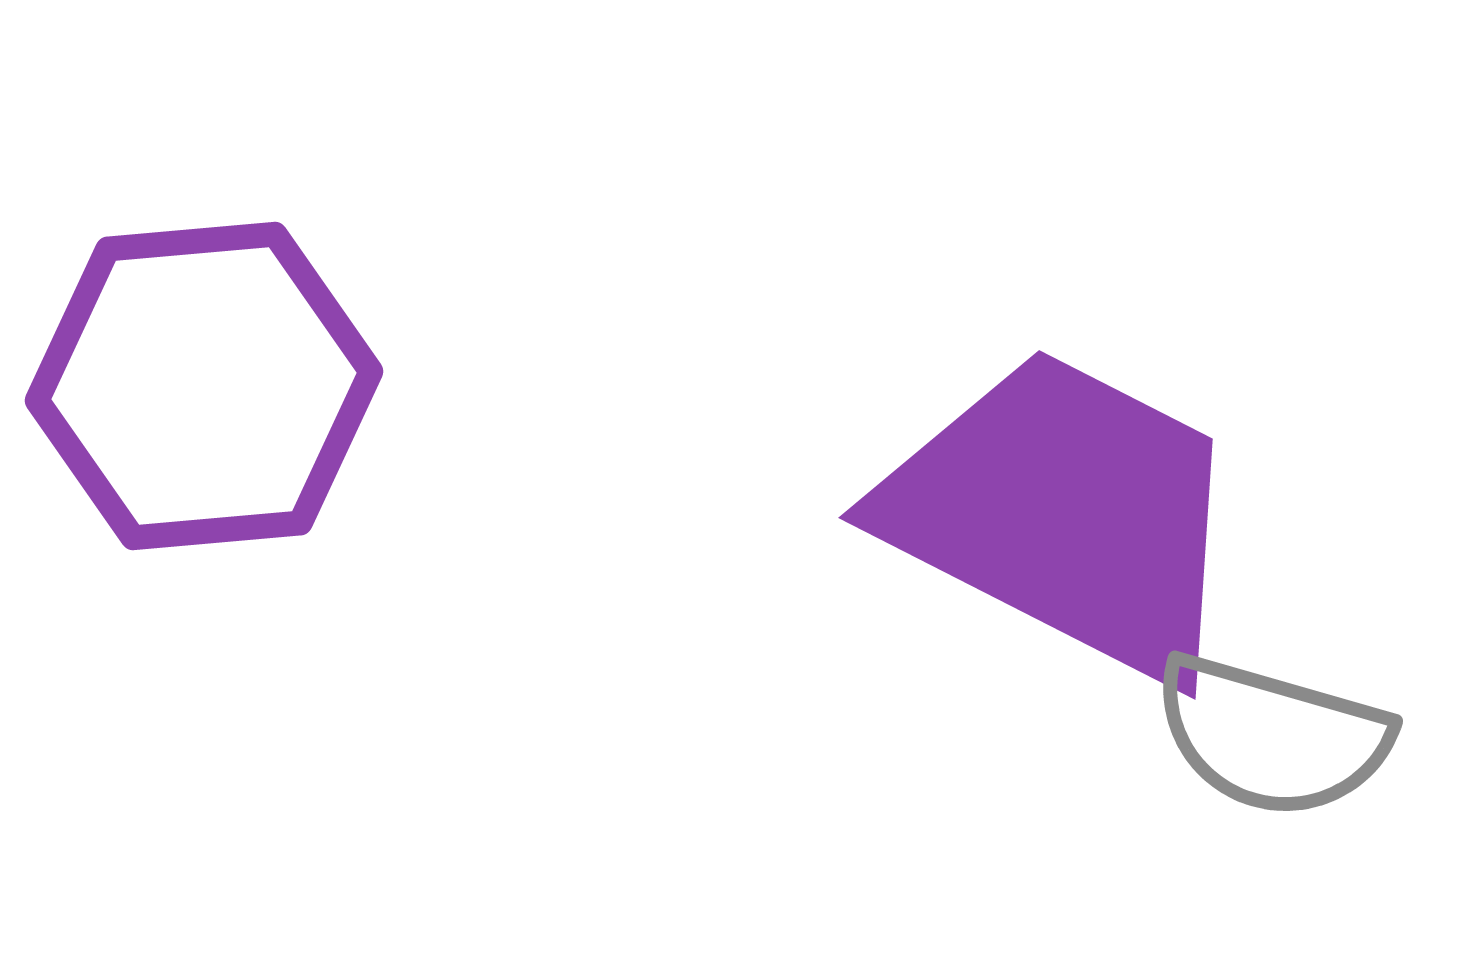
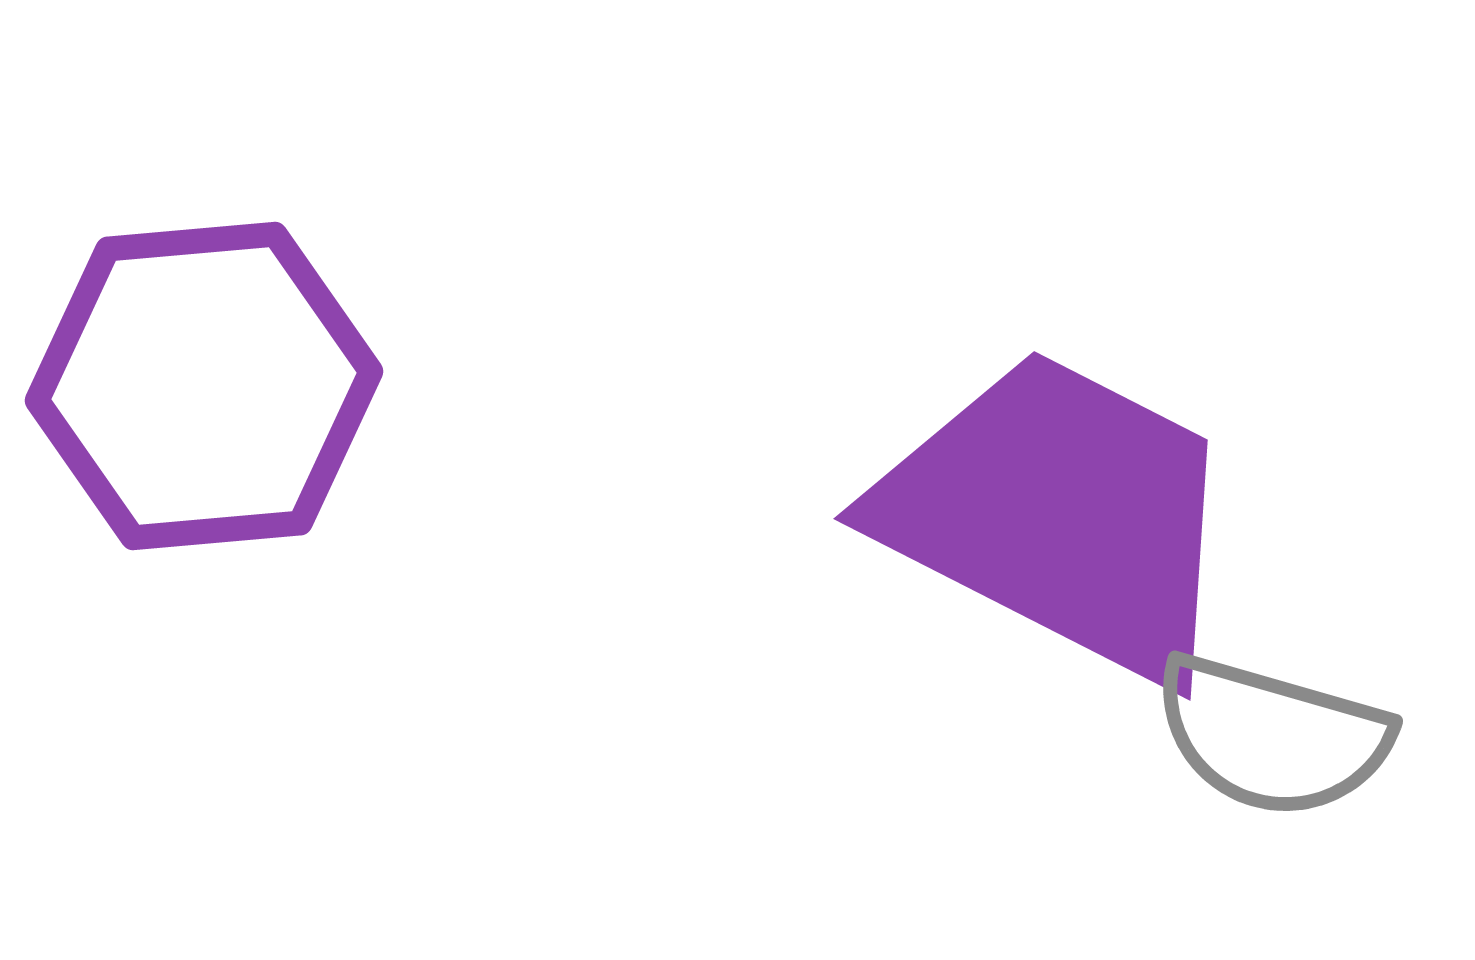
purple trapezoid: moved 5 px left, 1 px down
